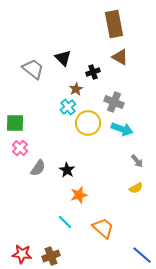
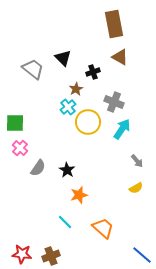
yellow circle: moved 1 px up
cyan arrow: rotated 75 degrees counterclockwise
